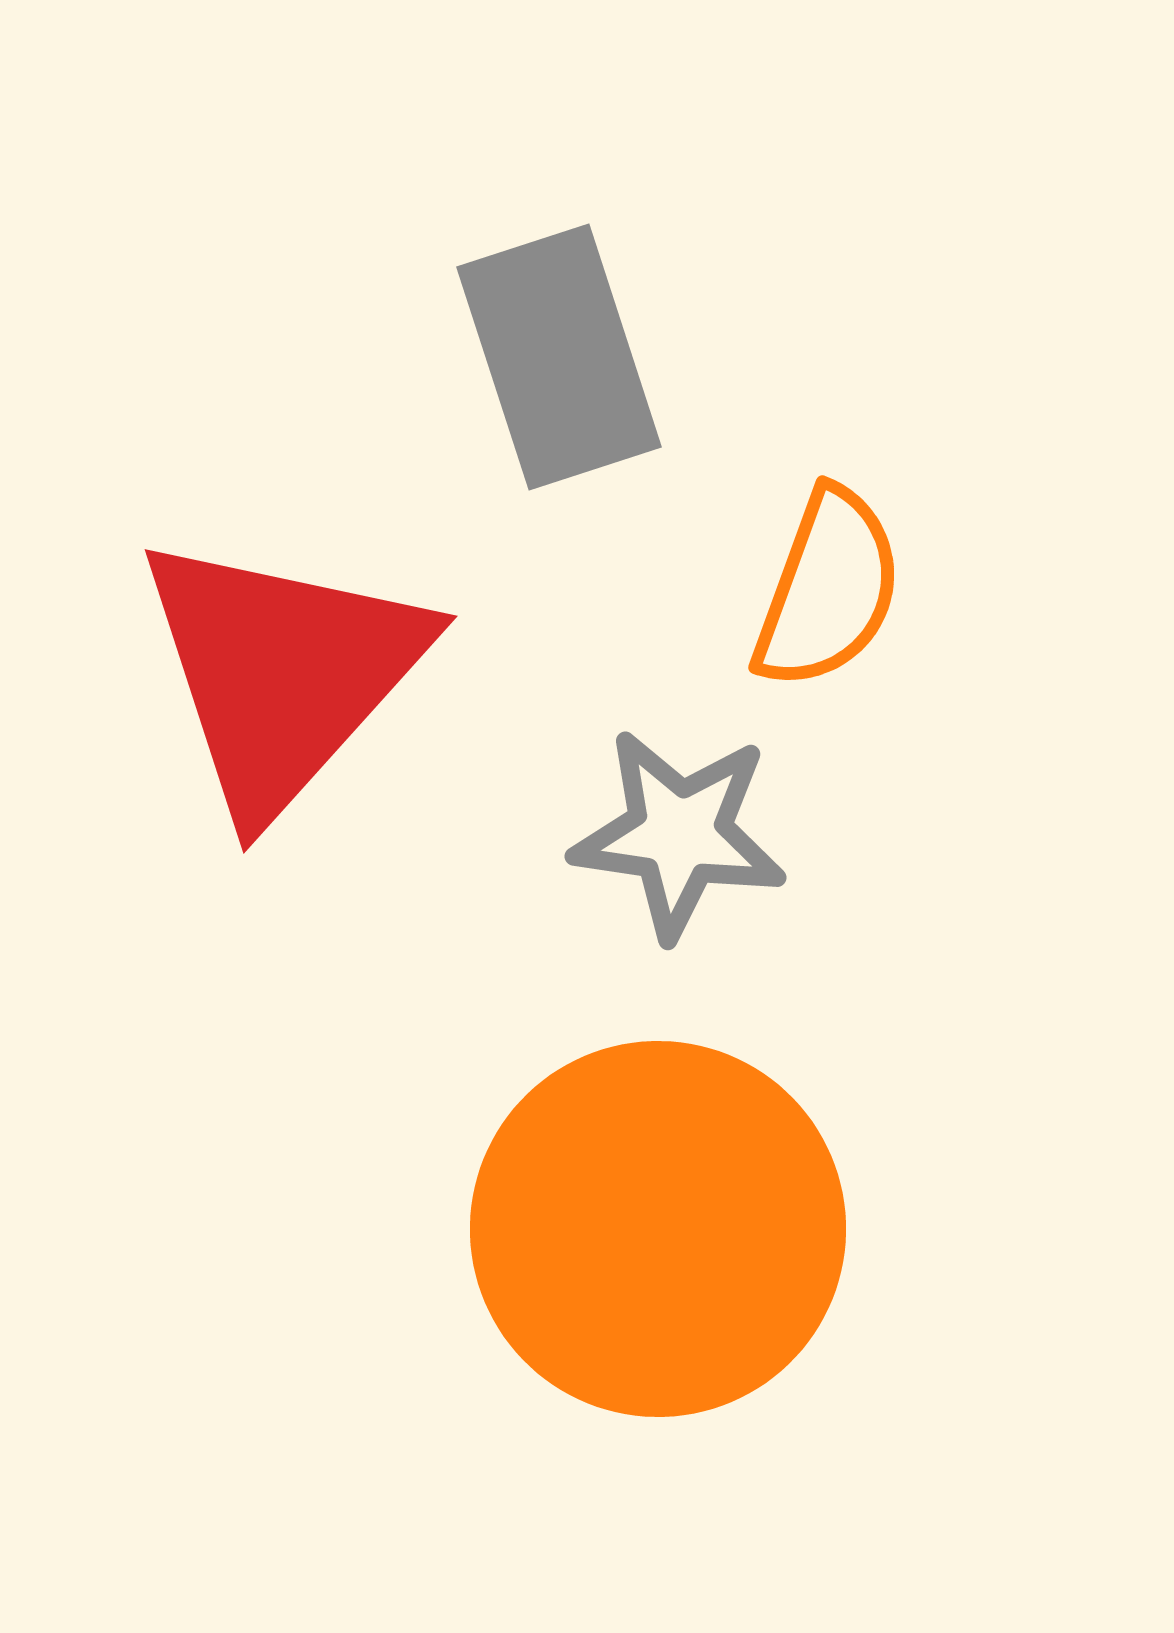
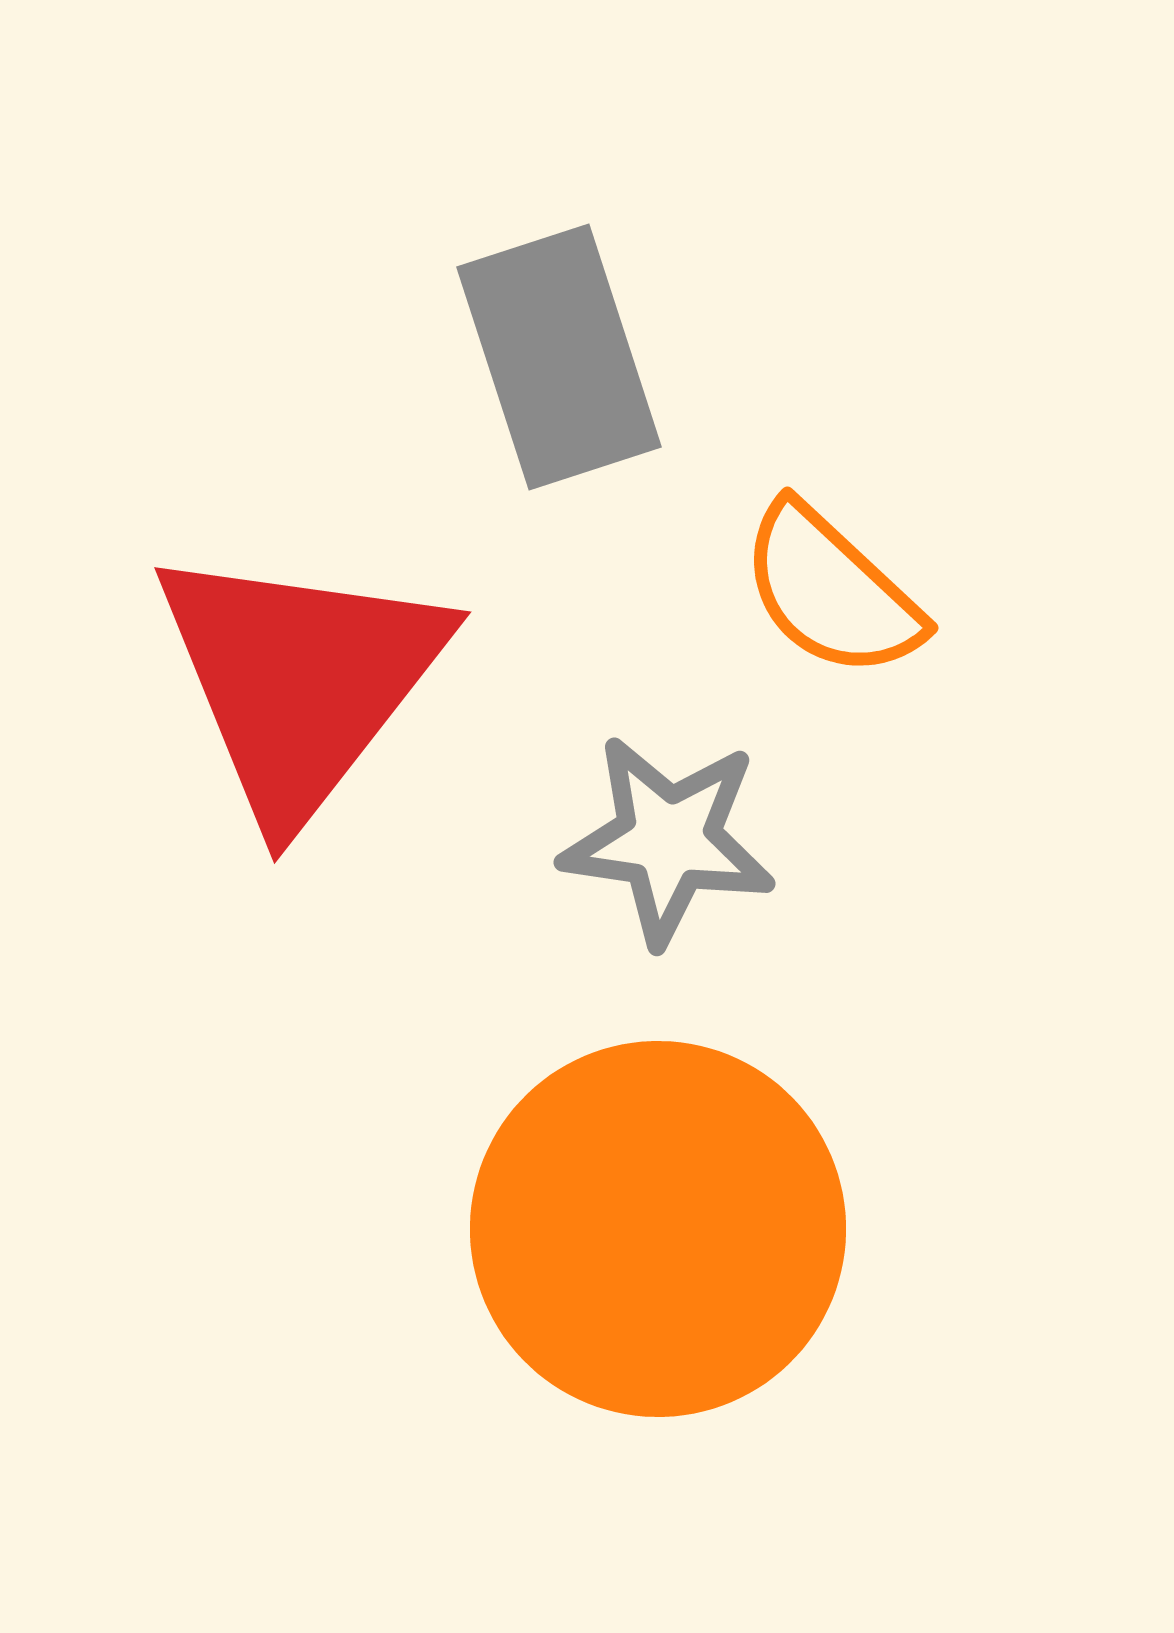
orange semicircle: moved 3 px right, 2 px down; rotated 113 degrees clockwise
red triangle: moved 18 px right, 8 px down; rotated 4 degrees counterclockwise
gray star: moved 11 px left, 6 px down
